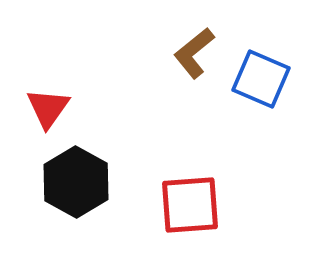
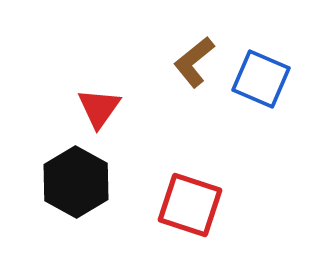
brown L-shape: moved 9 px down
red triangle: moved 51 px right
red square: rotated 22 degrees clockwise
